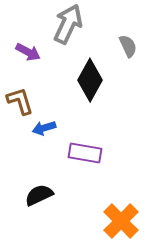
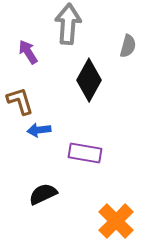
gray arrow: rotated 21 degrees counterclockwise
gray semicircle: rotated 40 degrees clockwise
purple arrow: rotated 150 degrees counterclockwise
black diamond: moved 1 px left
blue arrow: moved 5 px left, 2 px down; rotated 10 degrees clockwise
black semicircle: moved 4 px right, 1 px up
orange cross: moved 5 px left
